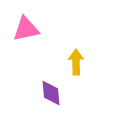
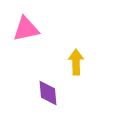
purple diamond: moved 3 px left
